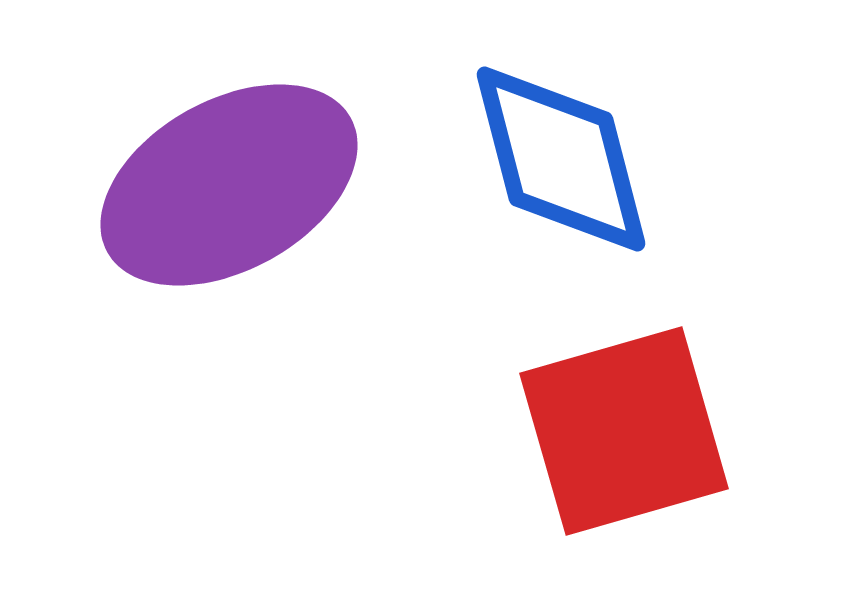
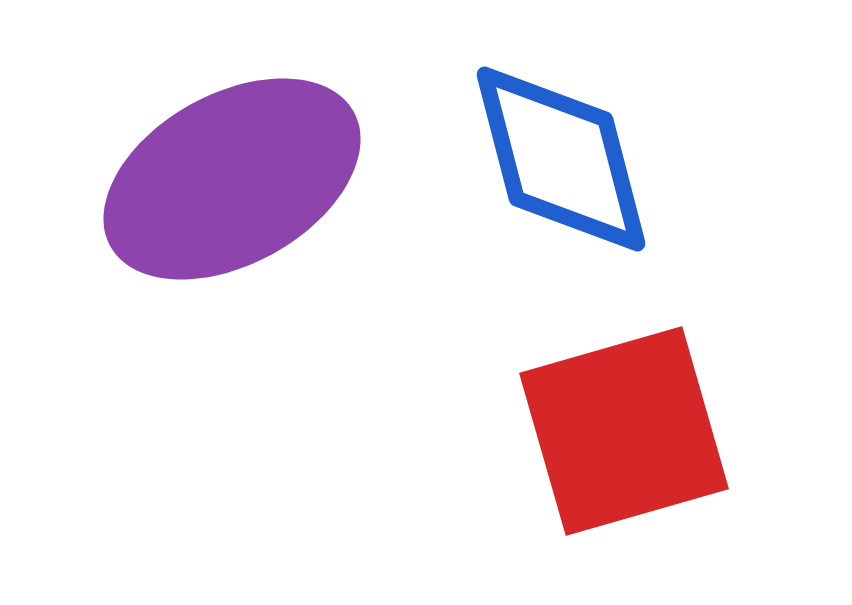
purple ellipse: moved 3 px right, 6 px up
